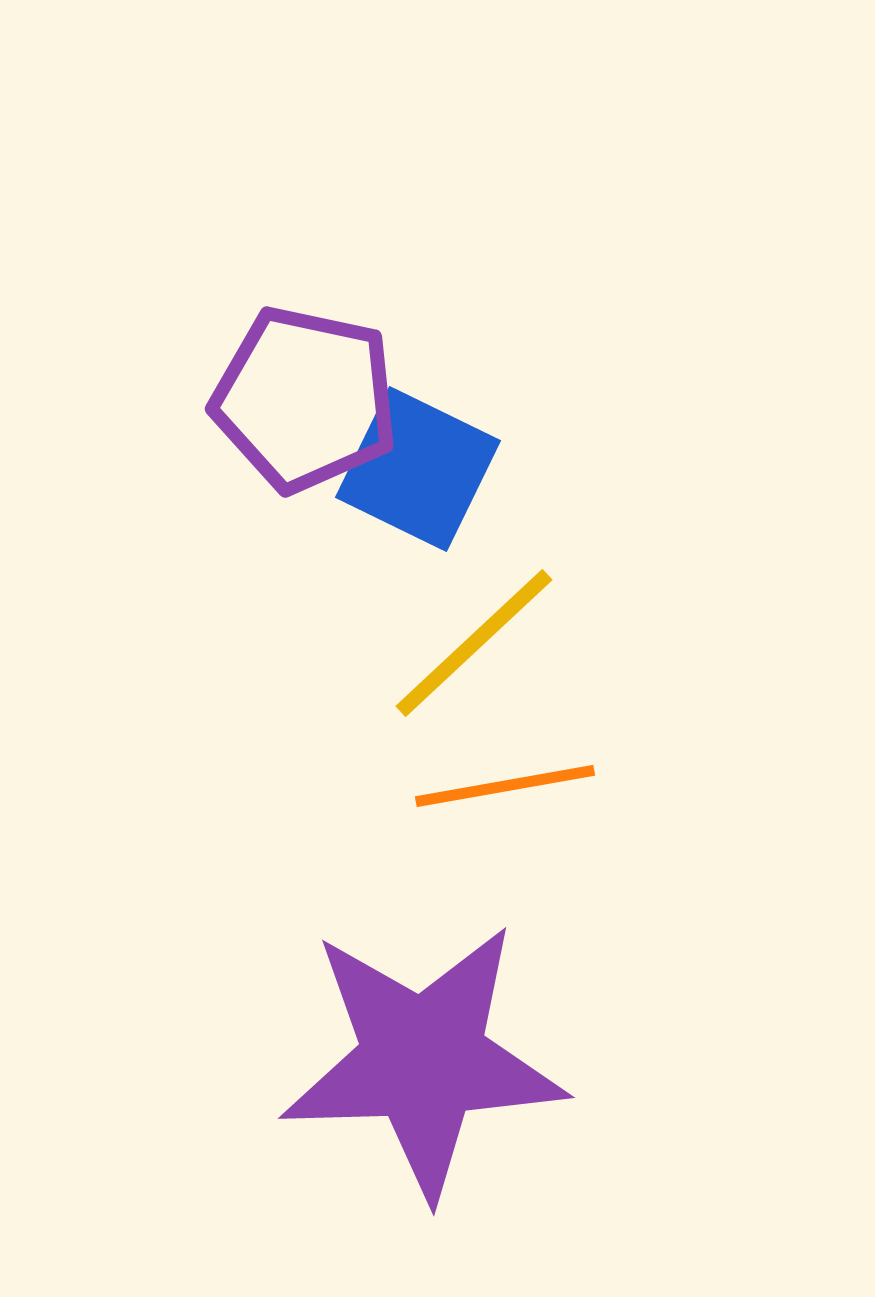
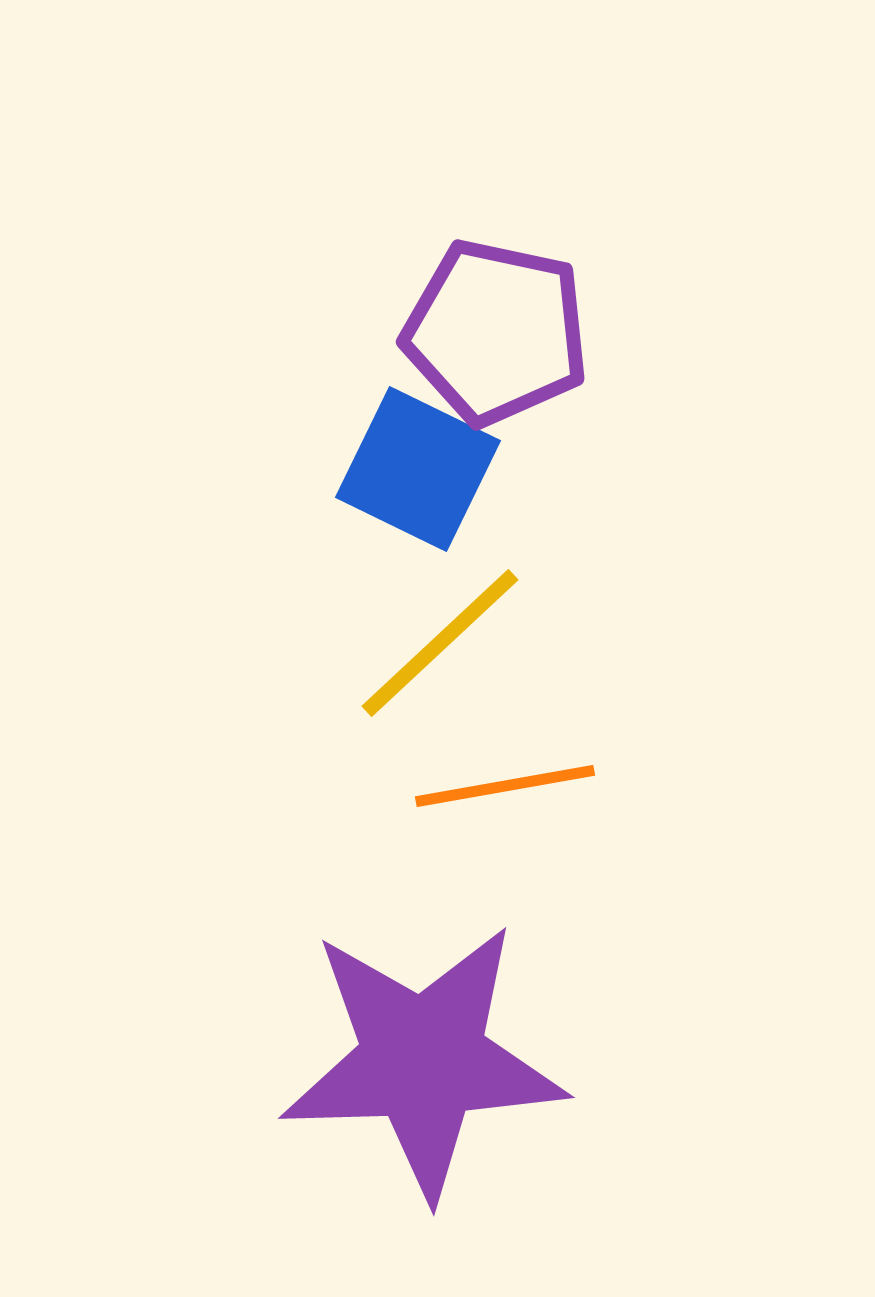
purple pentagon: moved 191 px right, 67 px up
yellow line: moved 34 px left
